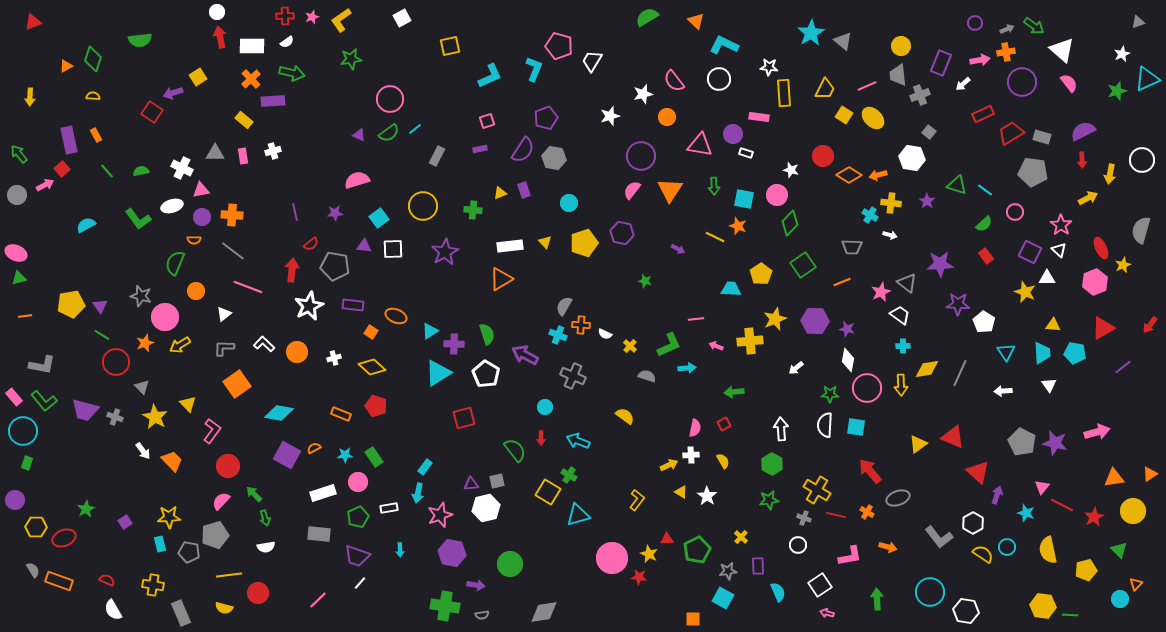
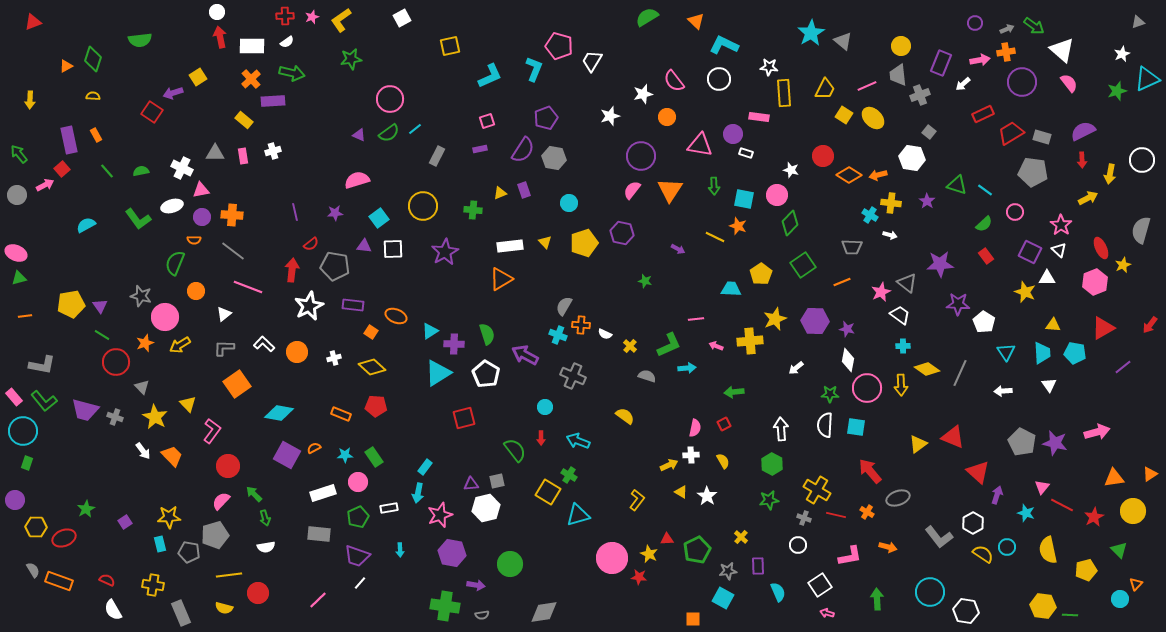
yellow arrow at (30, 97): moved 3 px down
yellow diamond at (927, 369): rotated 45 degrees clockwise
red pentagon at (376, 406): rotated 15 degrees counterclockwise
orange trapezoid at (172, 461): moved 5 px up
